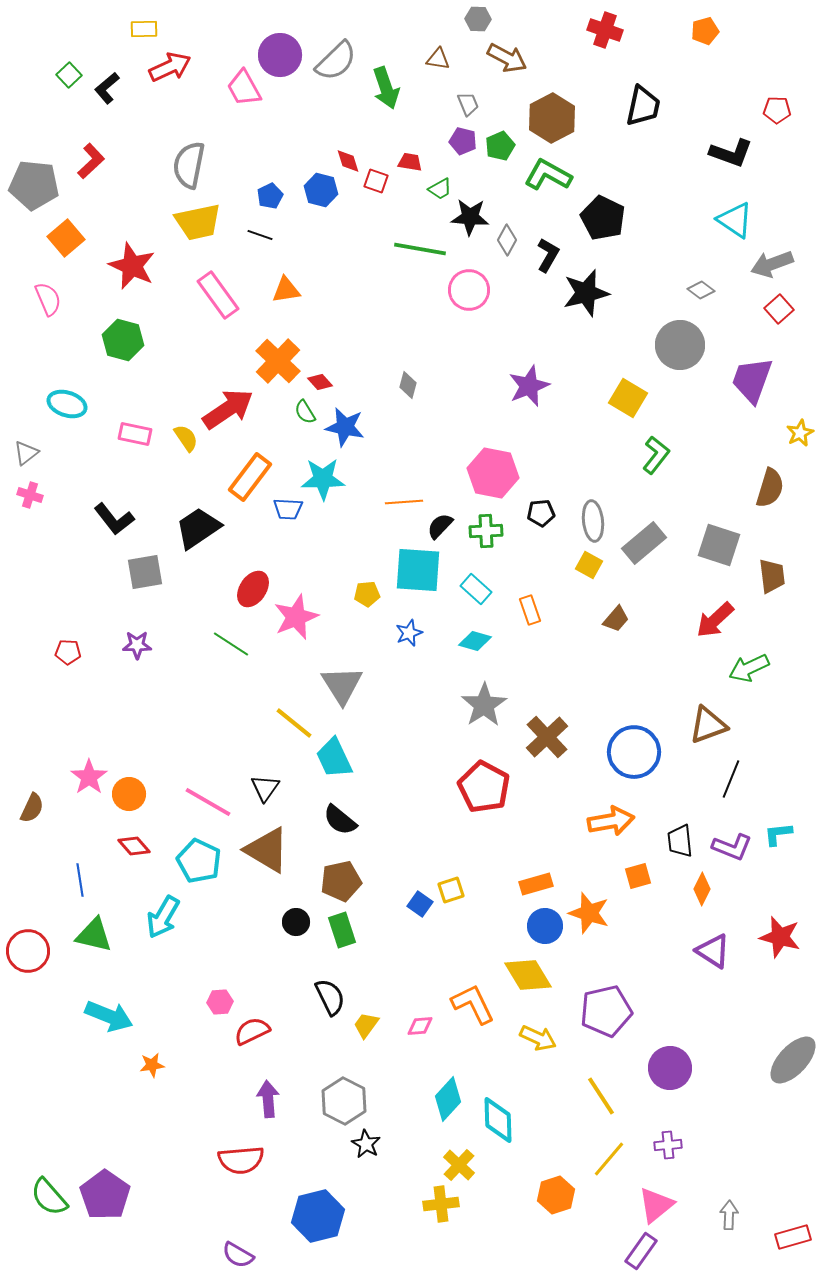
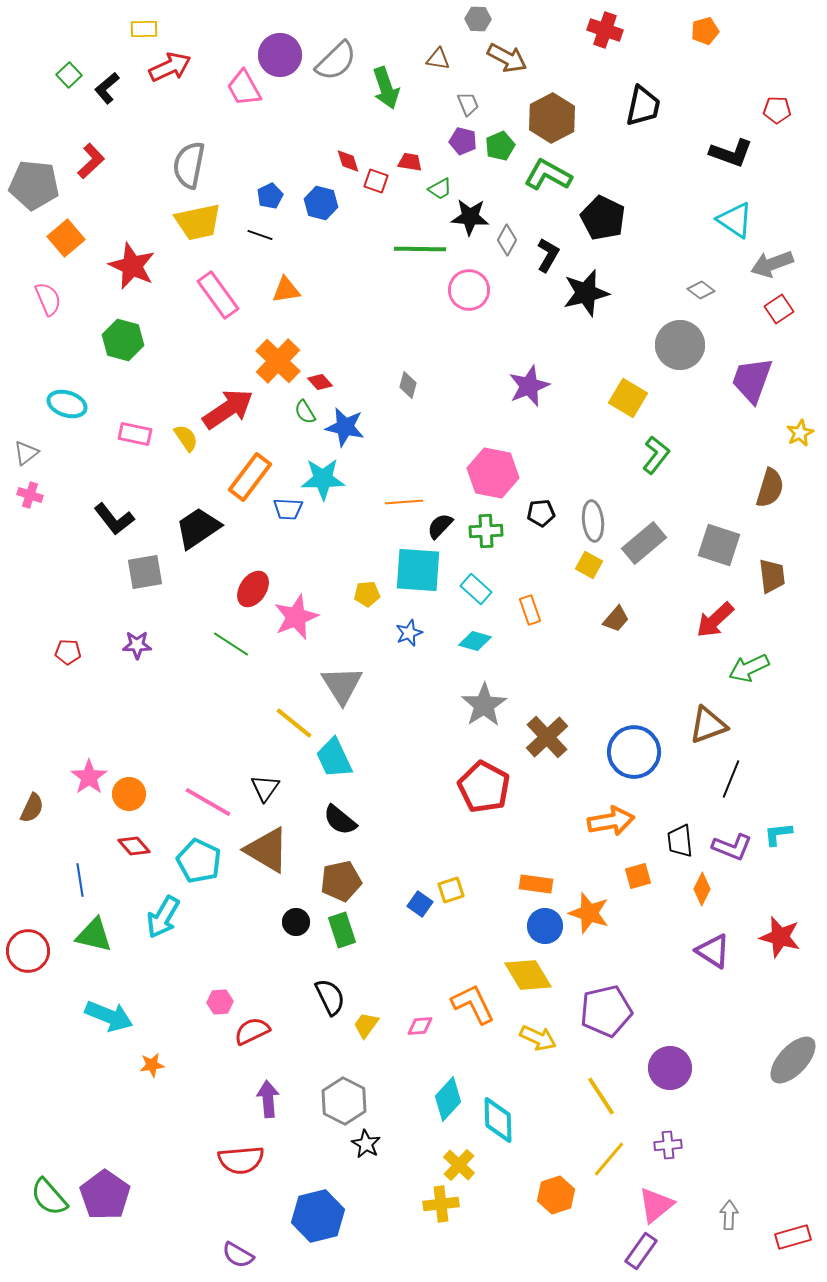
blue hexagon at (321, 190): moved 13 px down
green line at (420, 249): rotated 9 degrees counterclockwise
red square at (779, 309): rotated 8 degrees clockwise
orange rectangle at (536, 884): rotated 24 degrees clockwise
